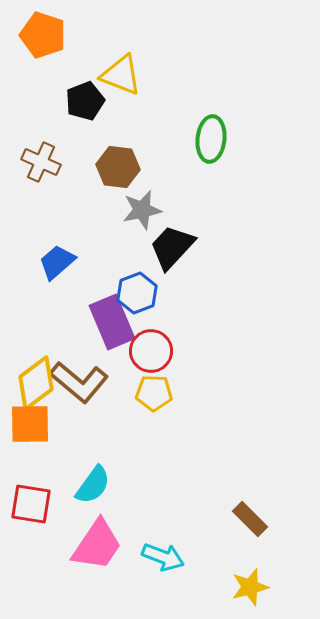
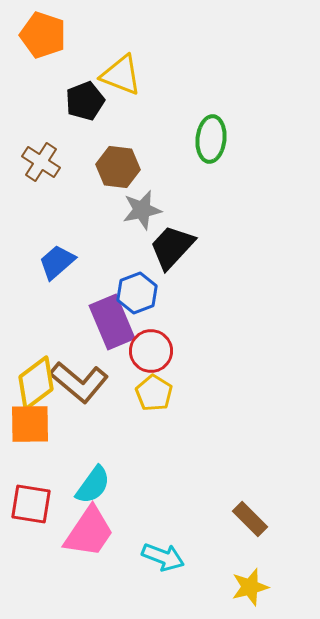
brown cross: rotated 9 degrees clockwise
yellow pentagon: rotated 30 degrees clockwise
pink trapezoid: moved 8 px left, 13 px up
